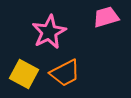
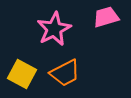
pink star: moved 5 px right, 3 px up
yellow square: moved 2 px left
